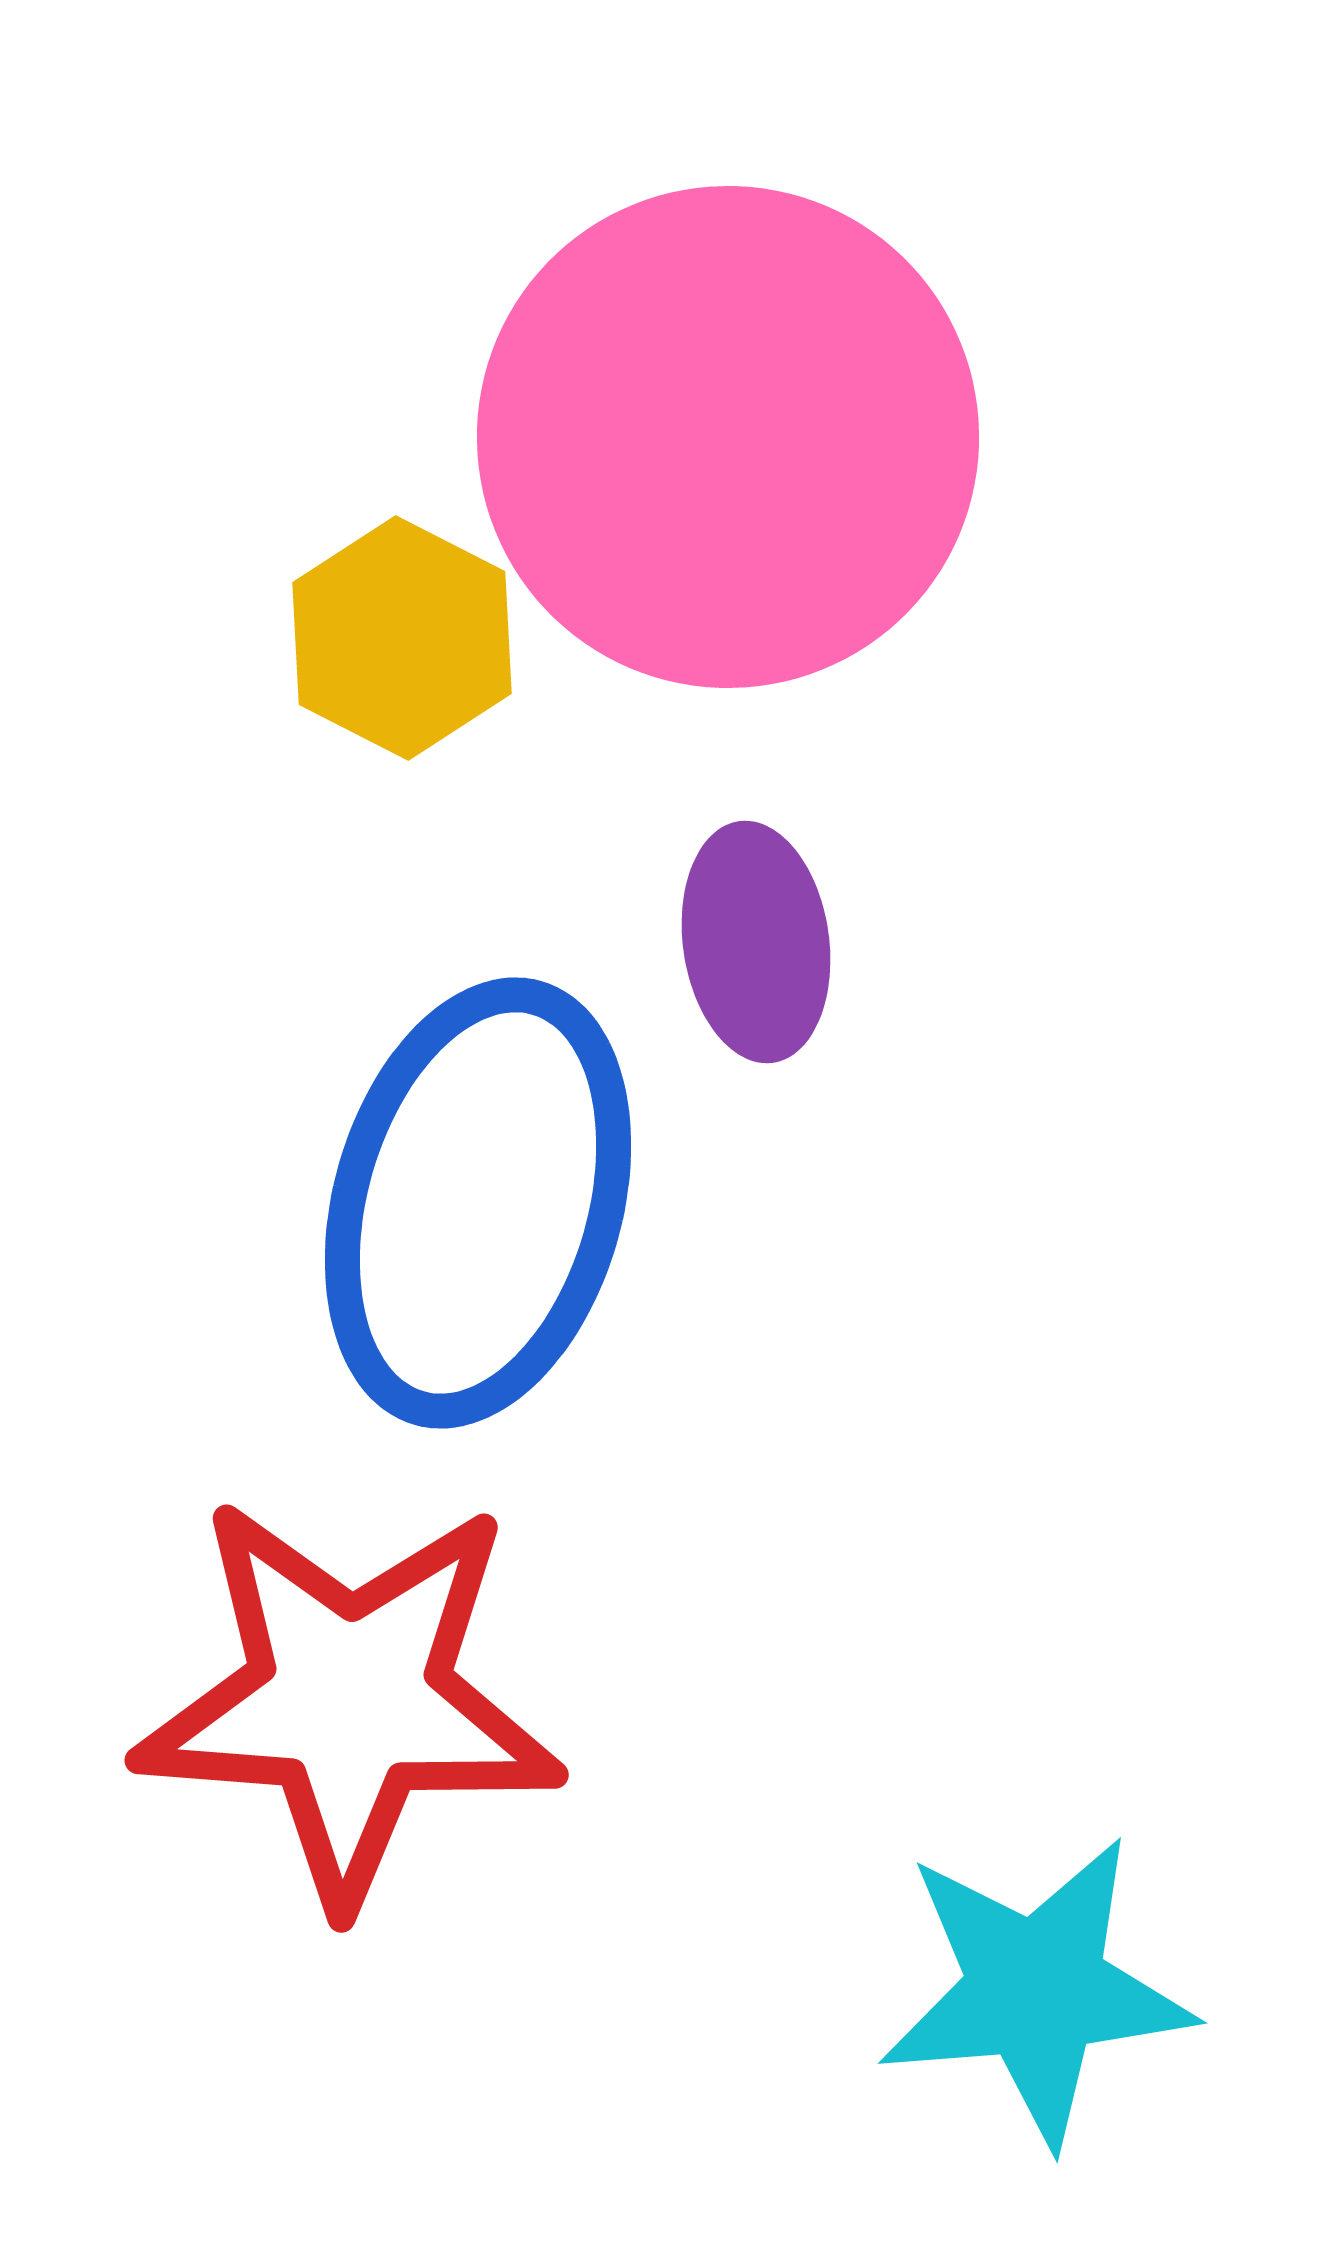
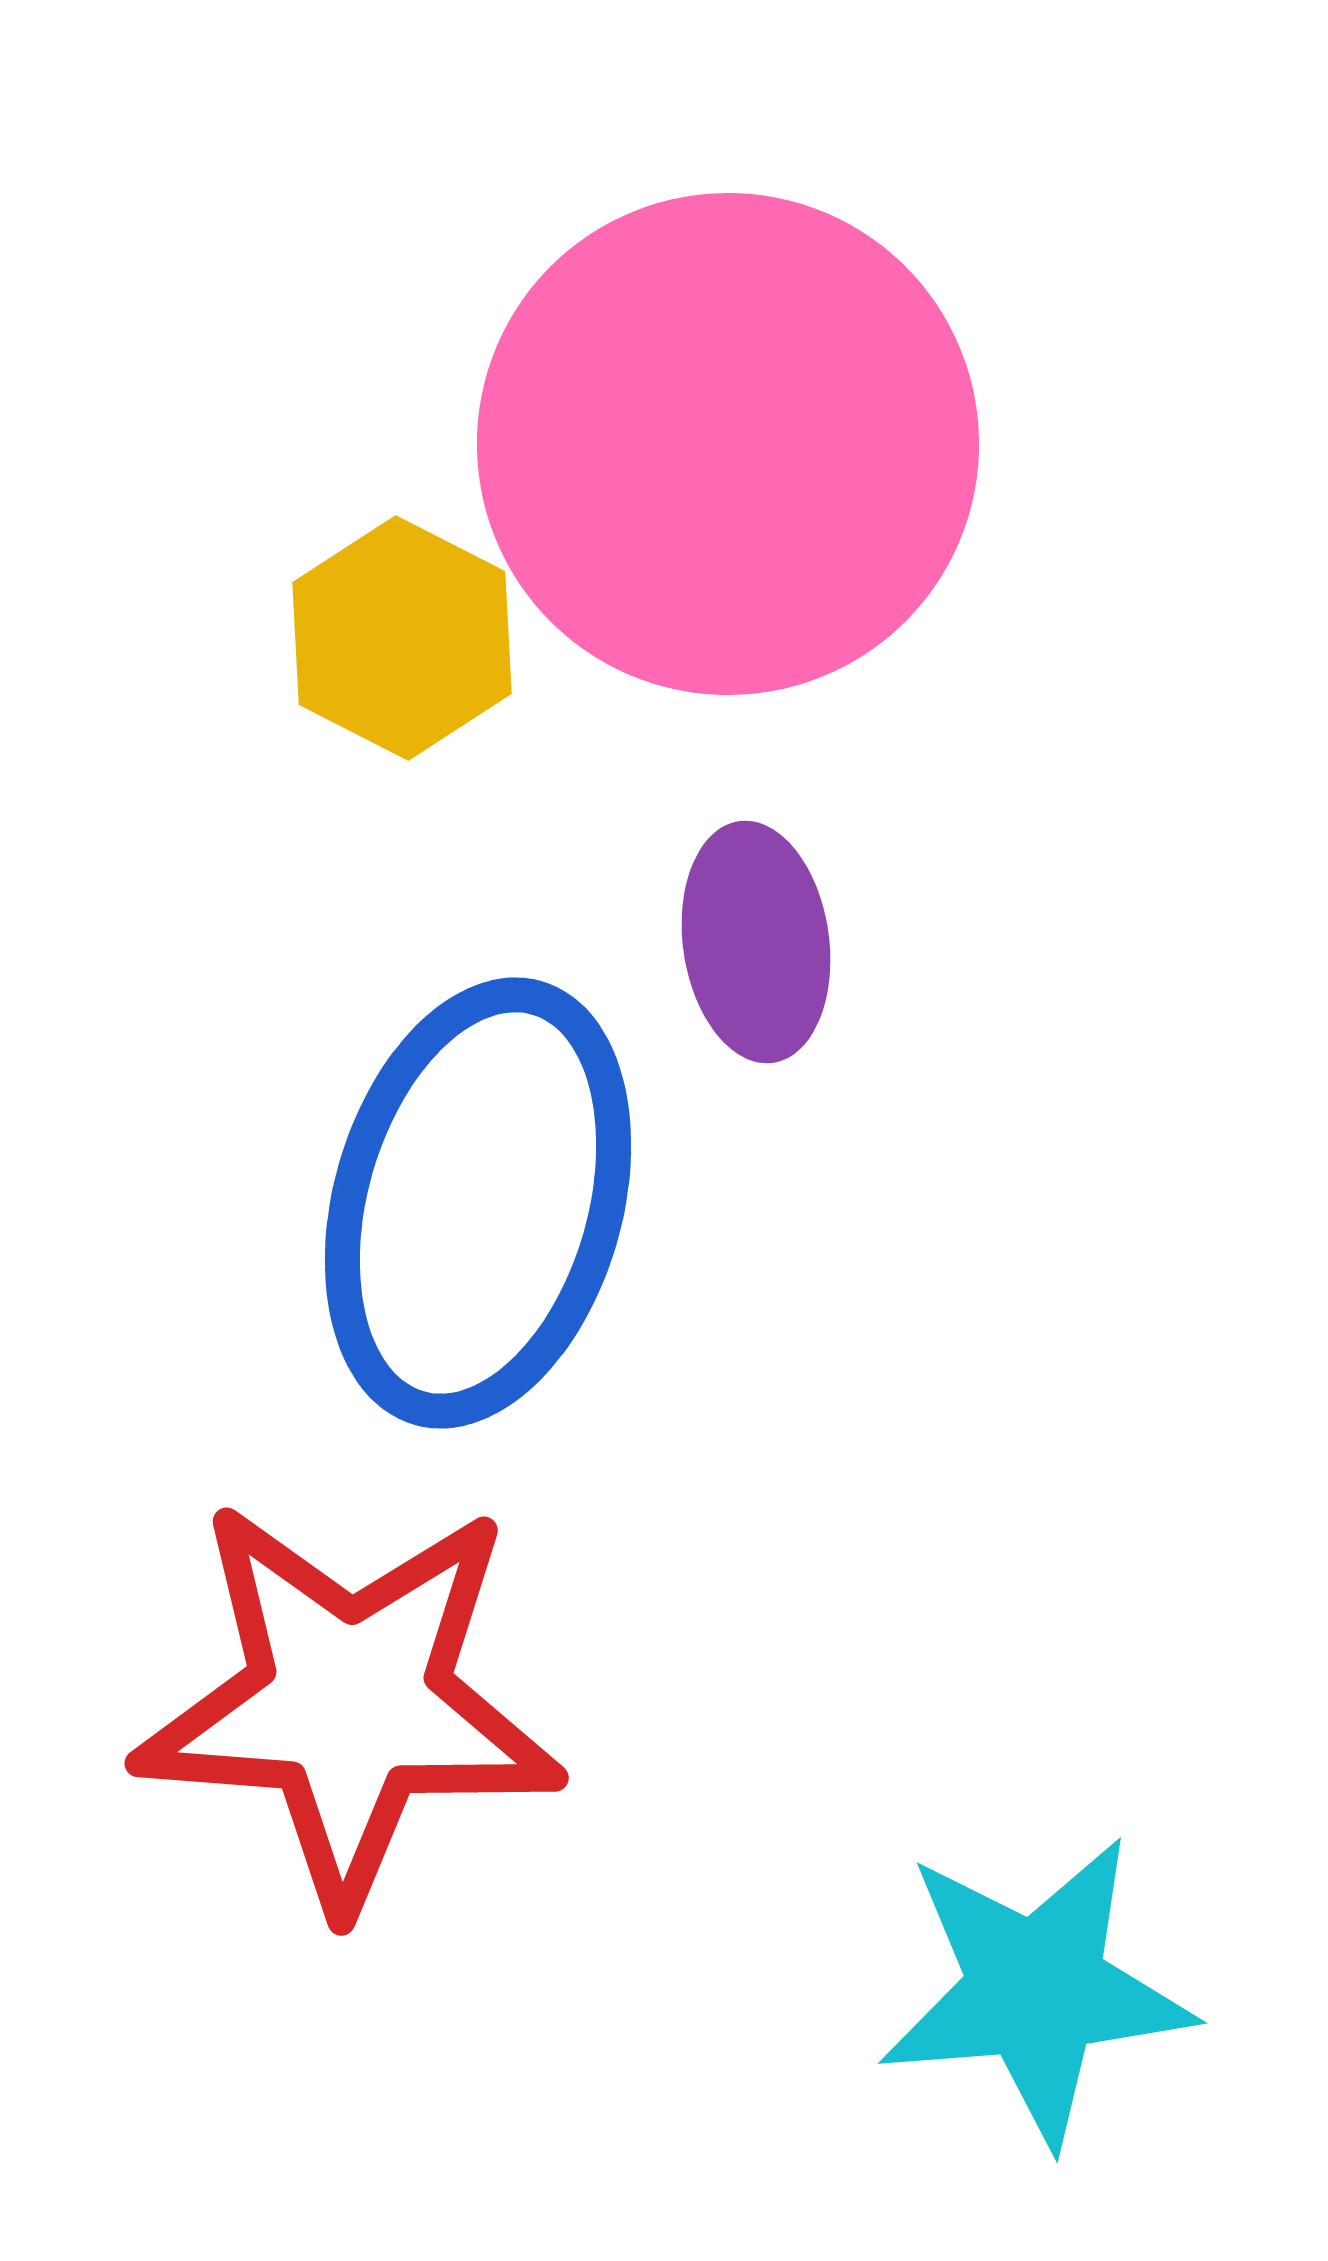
pink circle: moved 7 px down
red star: moved 3 px down
